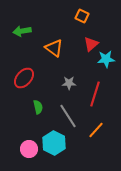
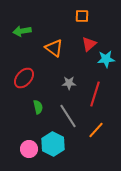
orange square: rotated 24 degrees counterclockwise
red triangle: moved 2 px left
cyan hexagon: moved 1 px left, 1 px down
